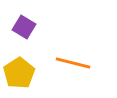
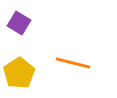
purple square: moved 5 px left, 4 px up
